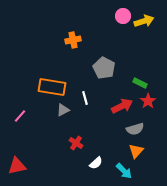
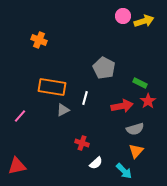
orange cross: moved 34 px left; rotated 35 degrees clockwise
white line: rotated 32 degrees clockwise
red arrow: rotated 15 degrees clockwise
red cross: moved 6 px right; rotated 16 degrees counterclockwise
